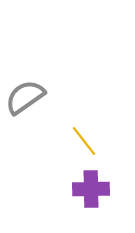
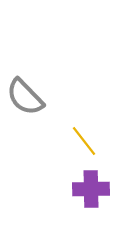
gray semicircle: rotated 99 degrees counterclockwise
